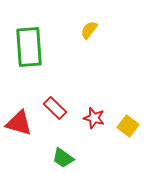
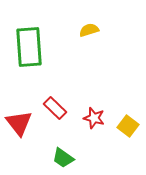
yellow semicircle: rotated 36 degrees clockwise
red triangle: rotated 36 degrees clockwise
